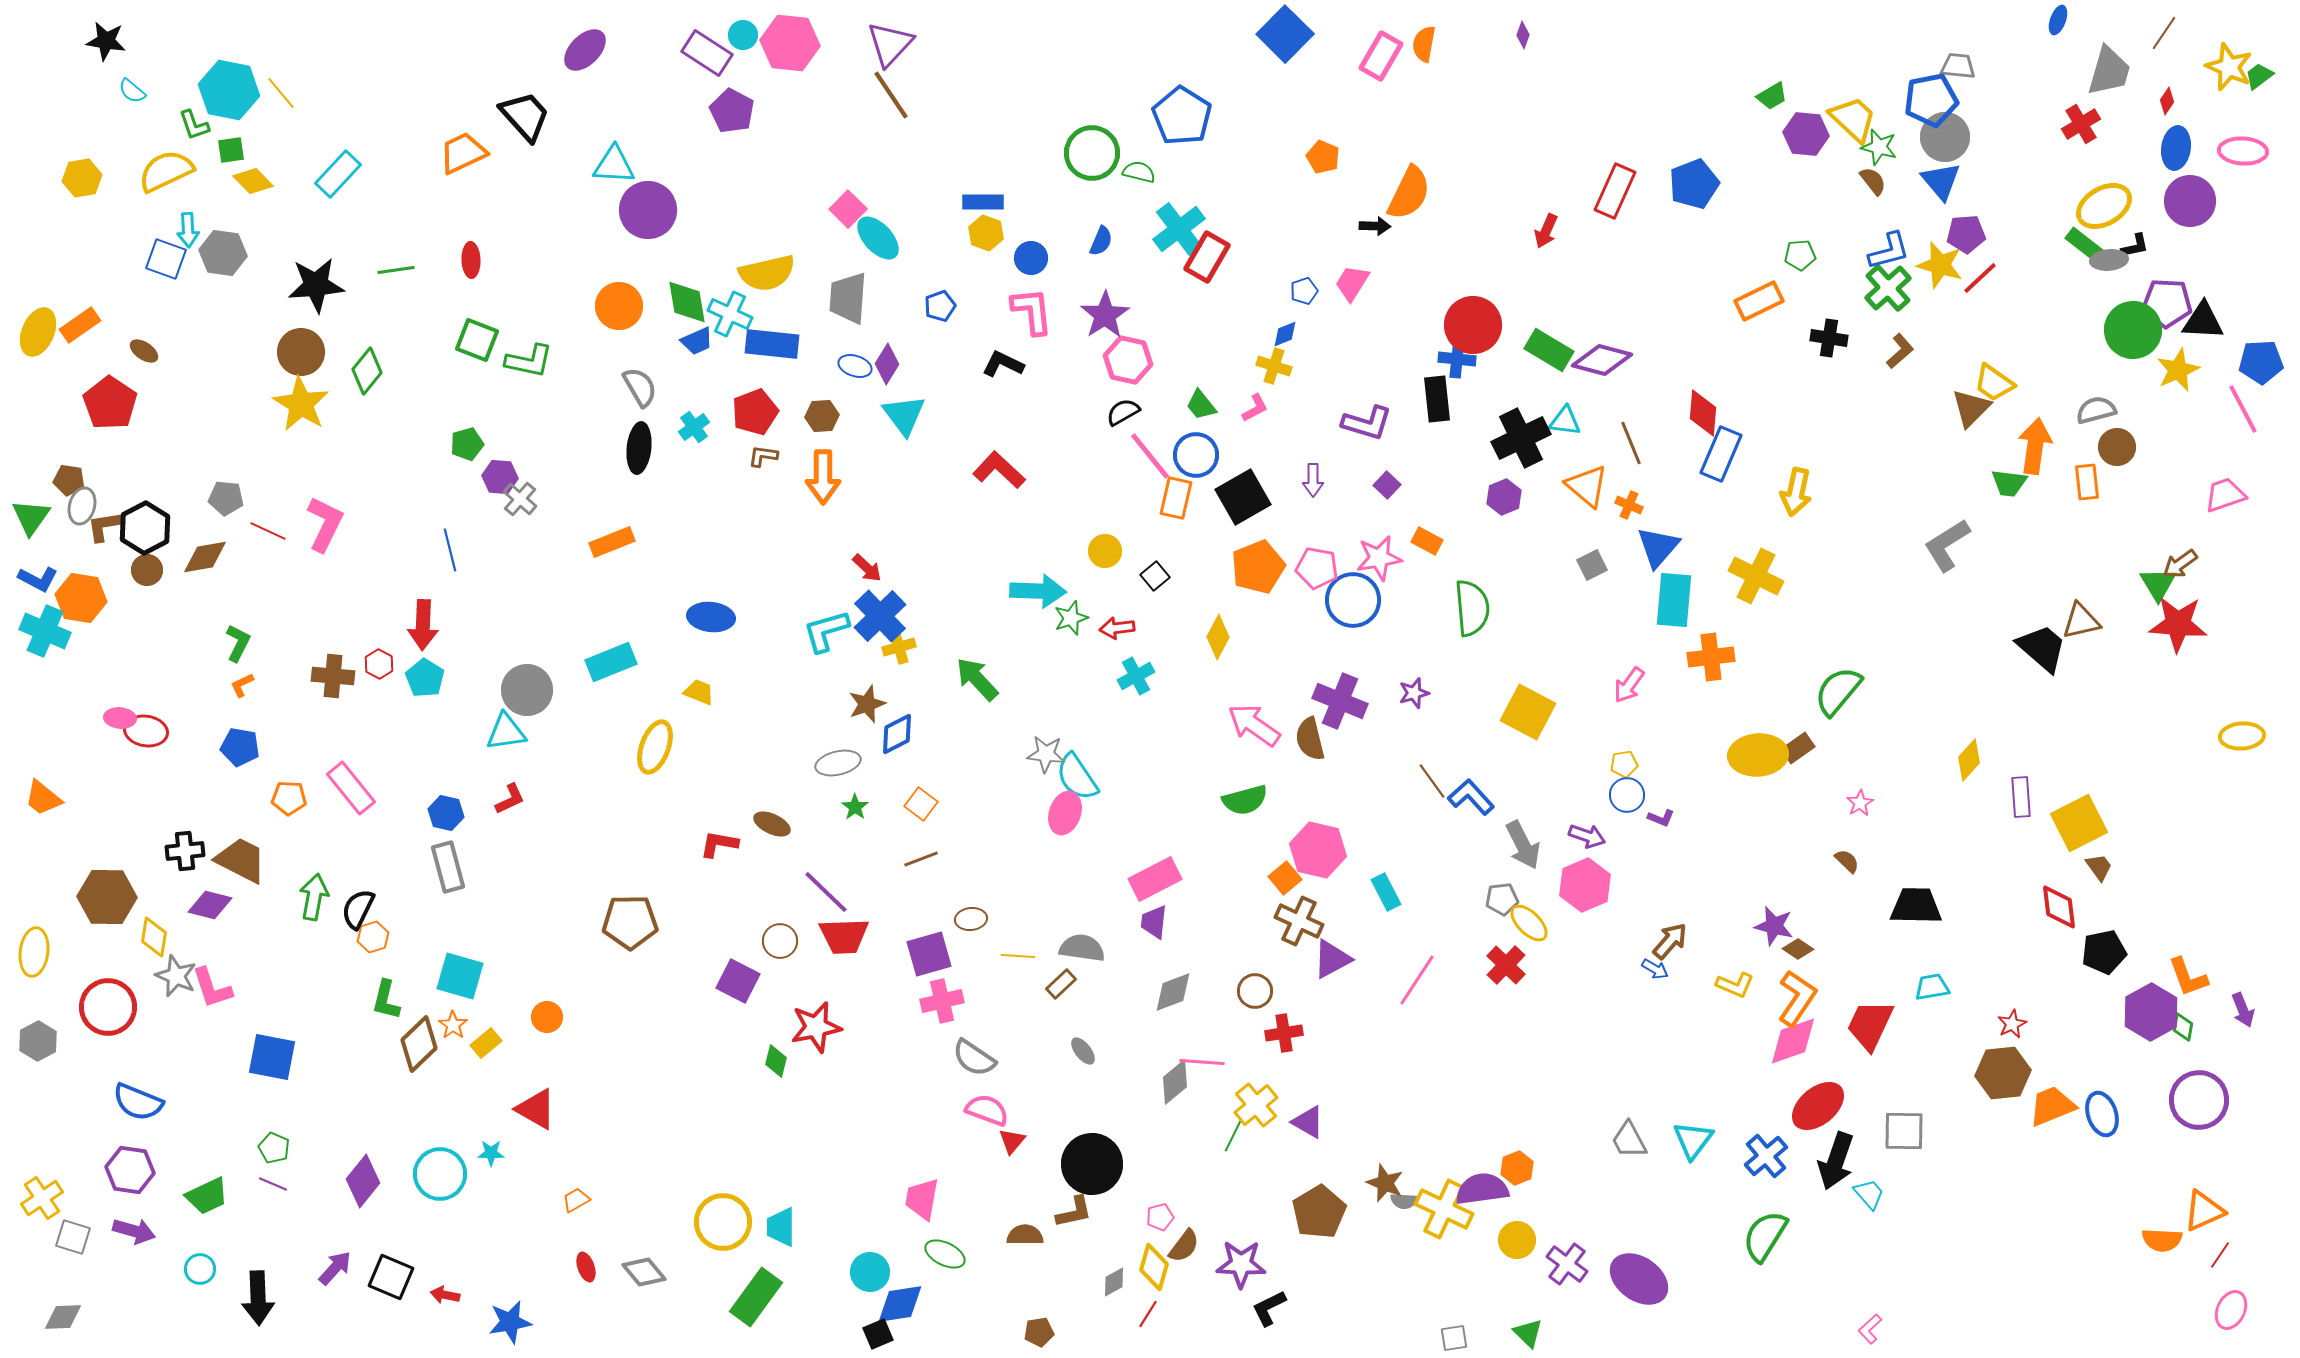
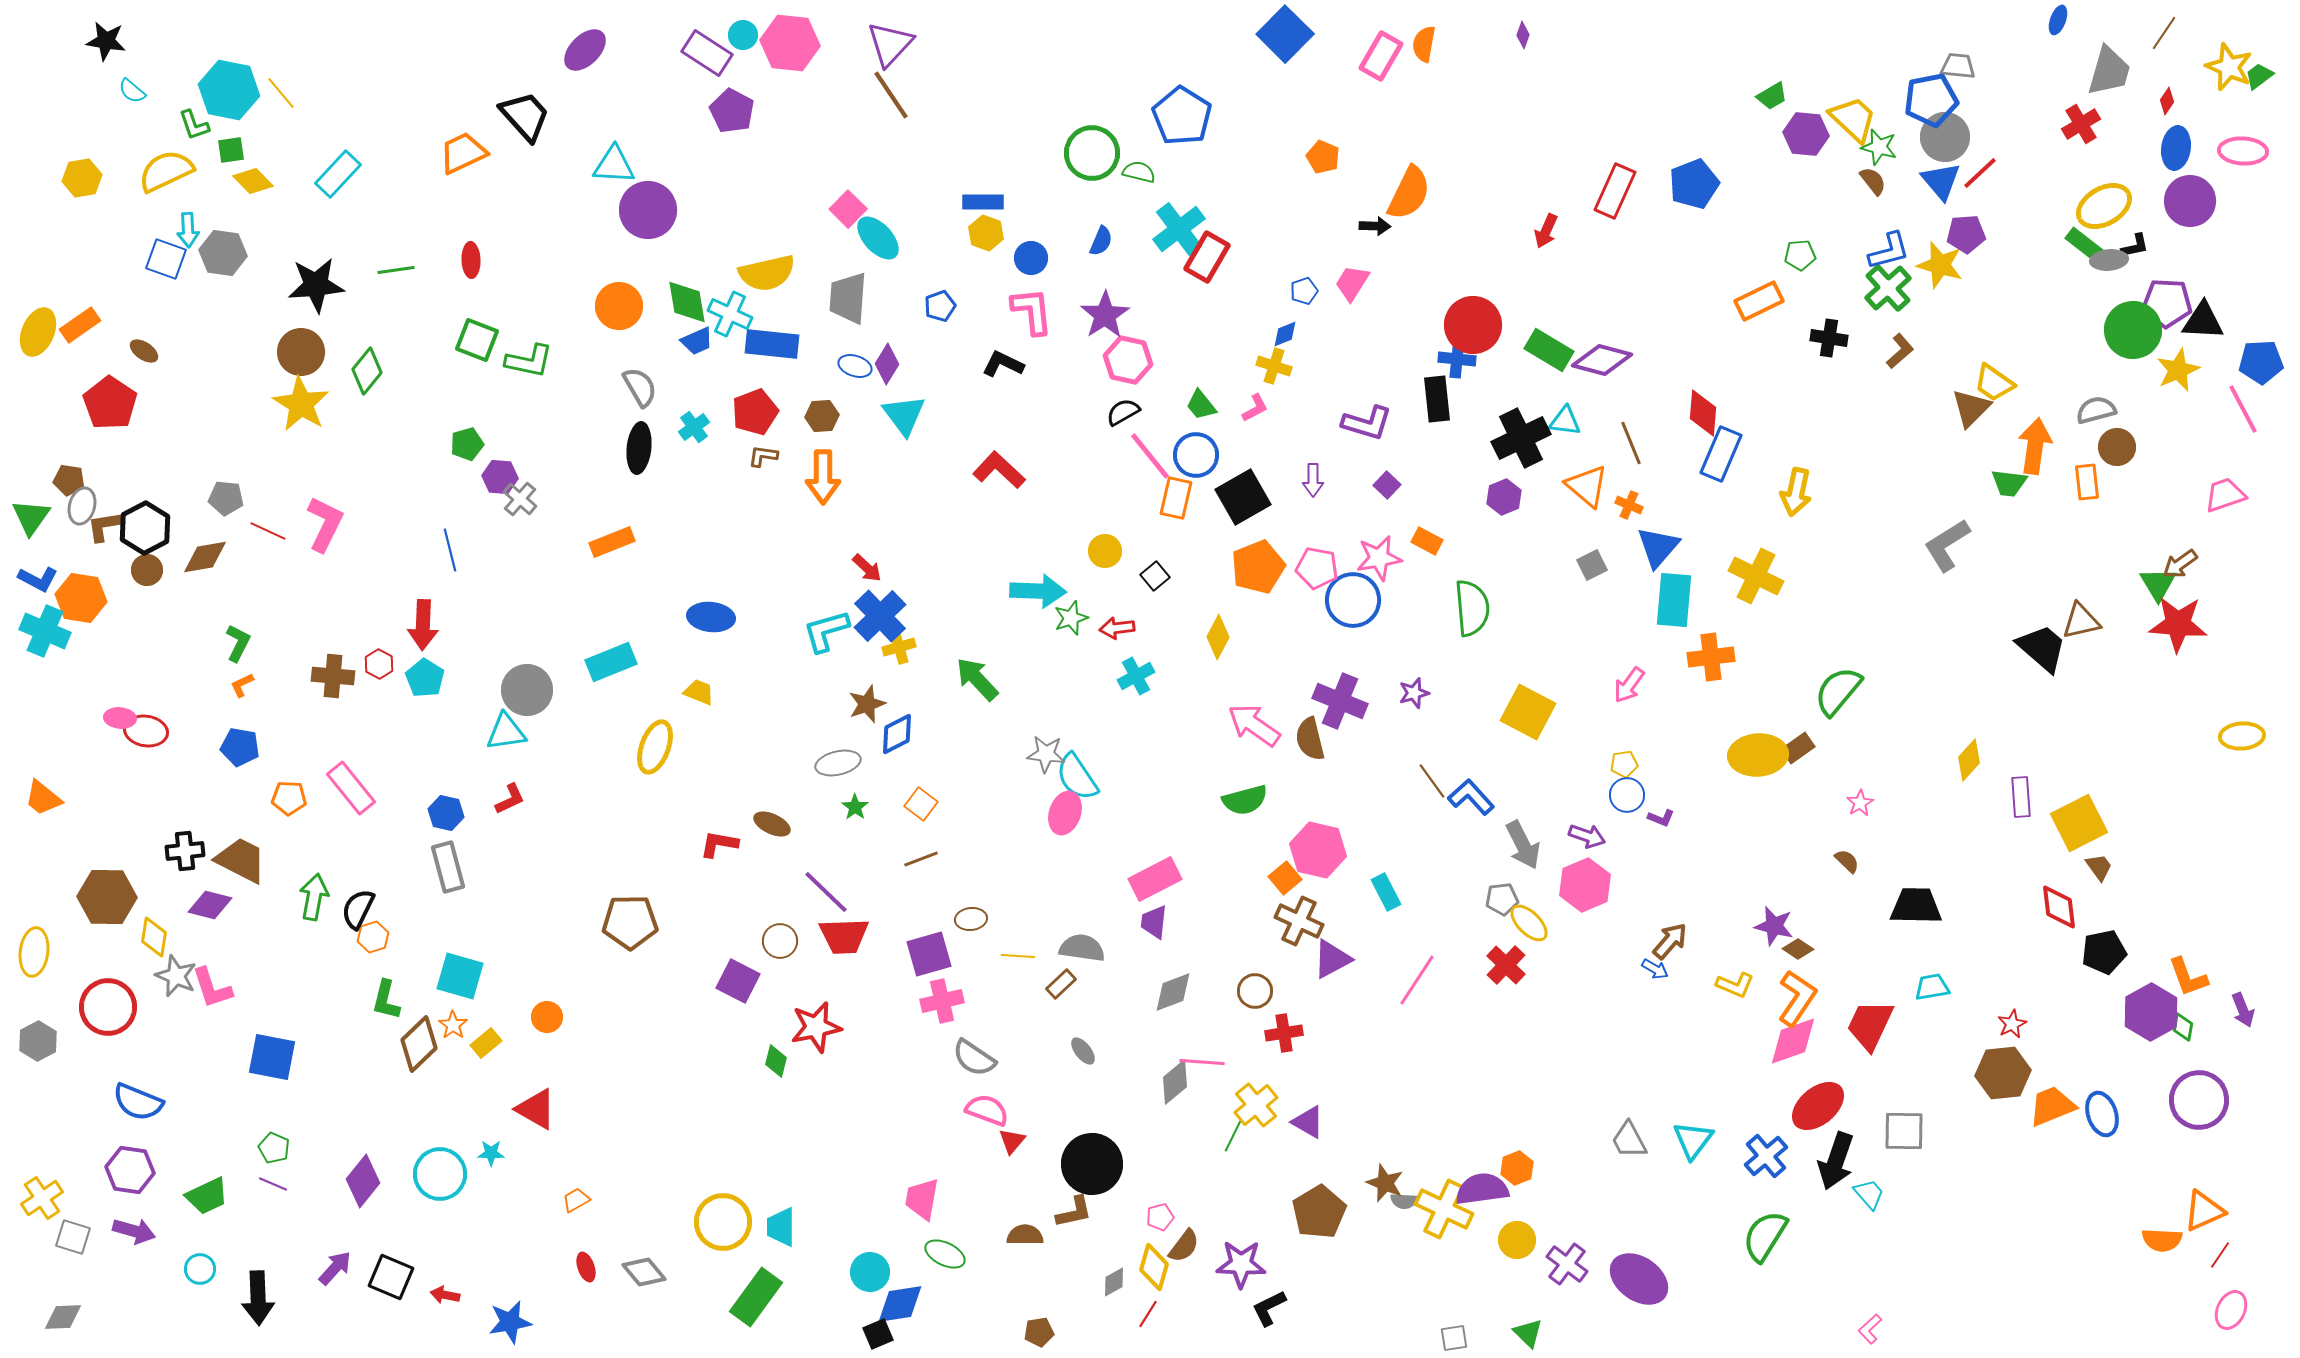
red line at (1980, 278): moved 105 px up
